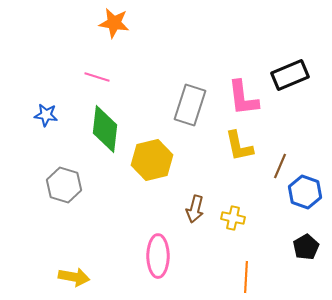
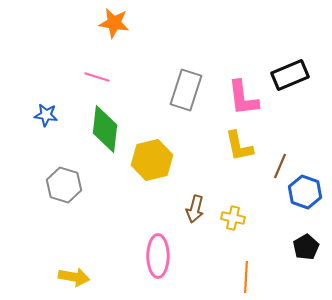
gray rectangle: moved 4 px left, 15 px up
